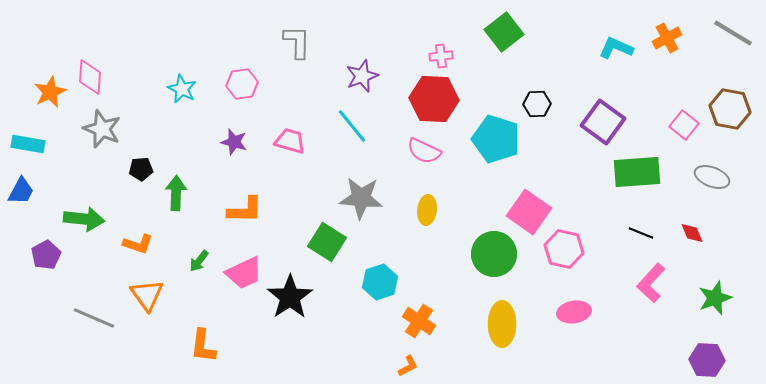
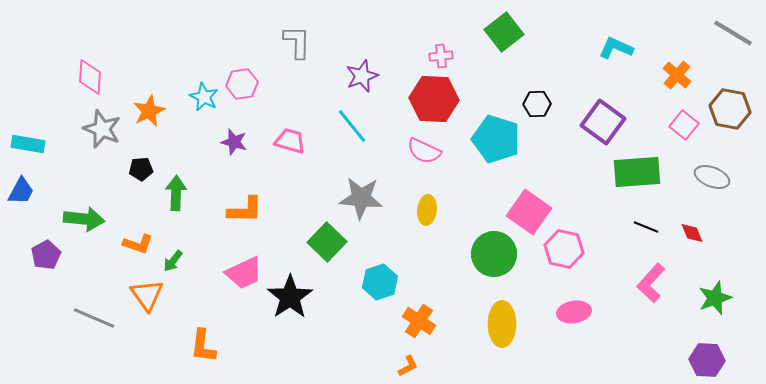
orange cross at (667, 38): moved 10 px right, 37 px down; rotated 20 degrees counterclockwise
cyan star at (182, 89): moved 22 px right, 8 px down
orange star at (50, 92): moved 99 px right, 19 px down
black line at (641, 233): moved 5 px right, 6 px up
green square at (327, 242): rotated 12 degrees clockwise
green arrow at (199, 261): moved 26 px left
